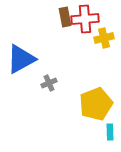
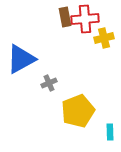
yellow pentagon: moved 18 px left, 7 px down
